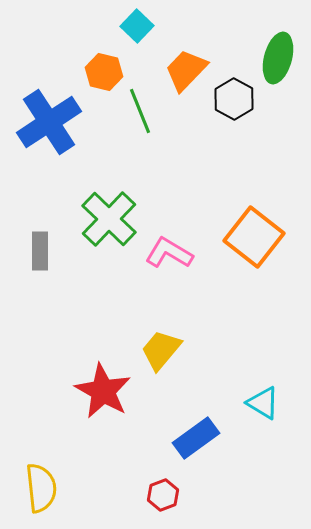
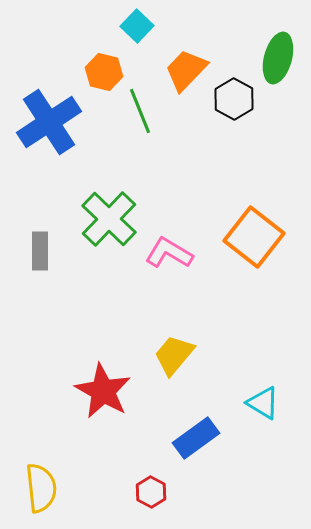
yellow trapezoid: moved 13 px right, 5 px down
red hexagon: moved 12 px left, 3 px up; rotated 12 degrees counterclockwise
